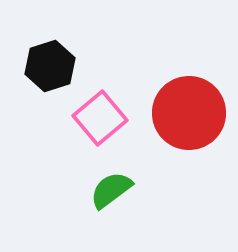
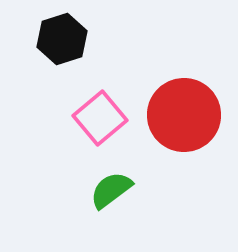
black hexagon: moved 12 px right, 27 px up
red circle: moved 5 px left, 2 px down
